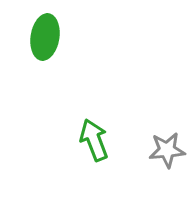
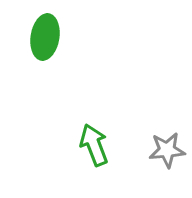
green arrow: moved 5 px down
